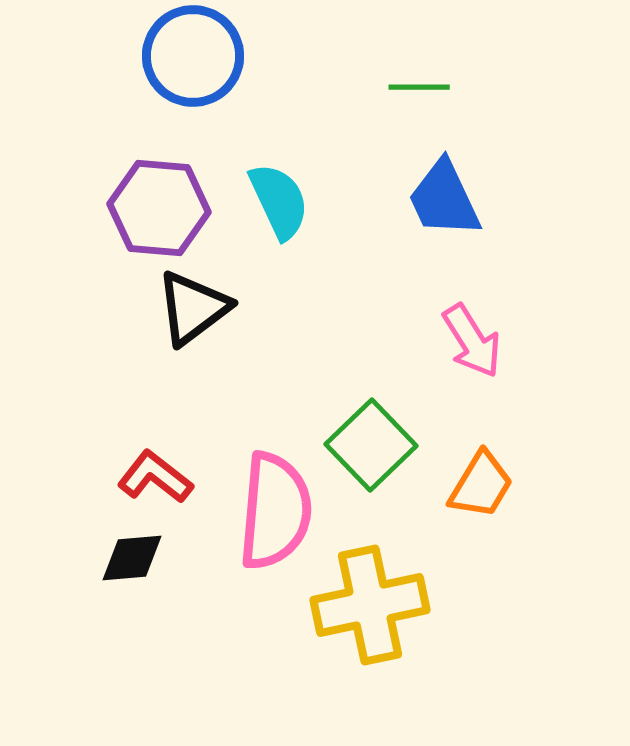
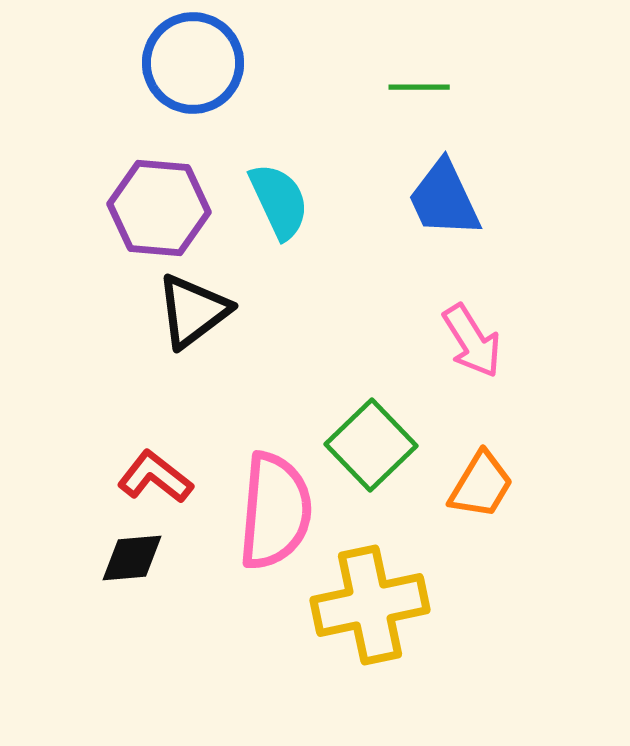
blue circle: moved 7 px down
black triangle: moved 3 px down
